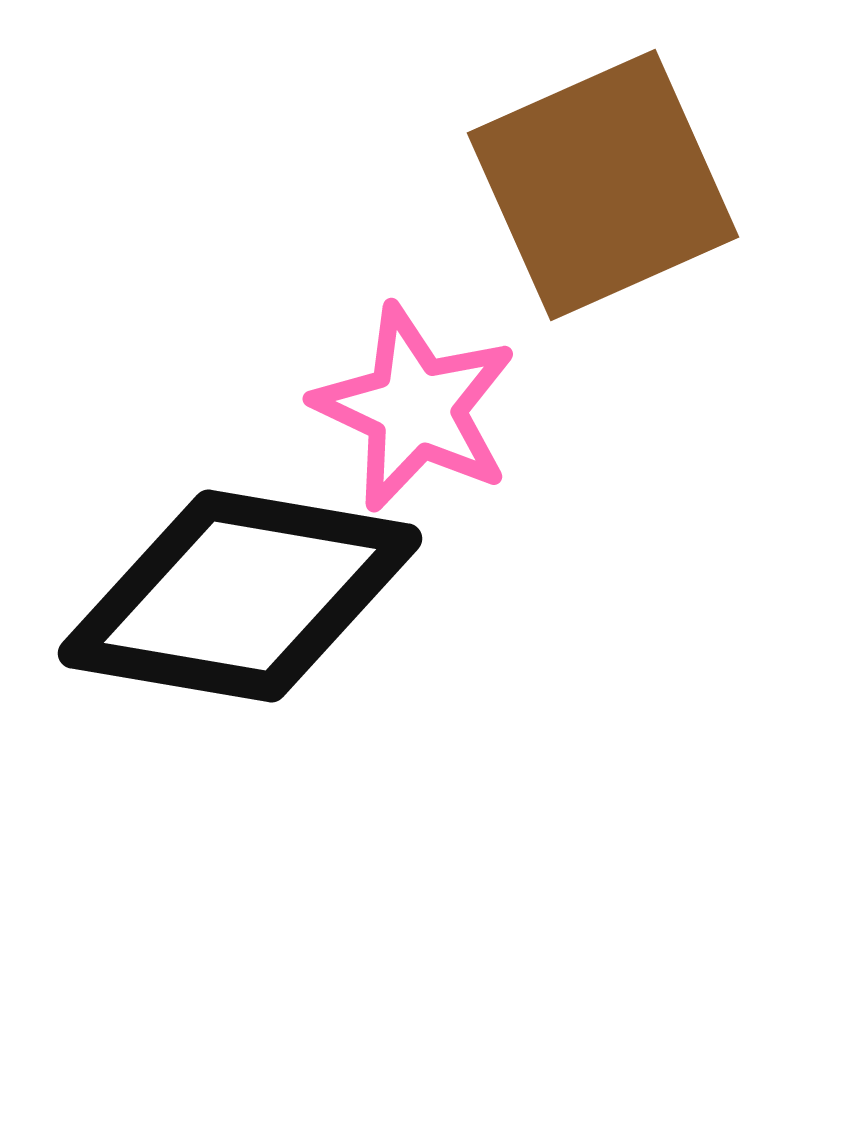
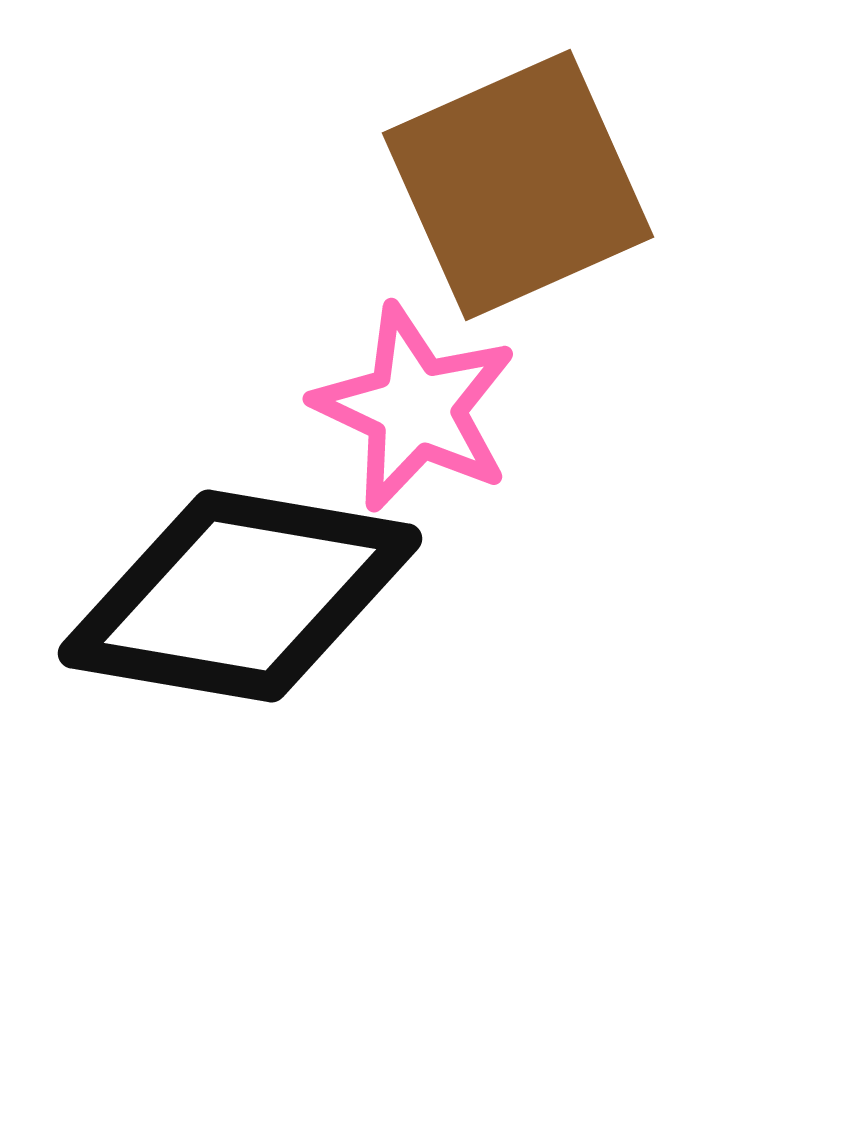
brown square: moved 85 px left
